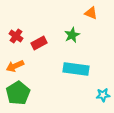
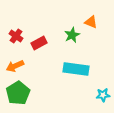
orange triangle: moved 9 px down
